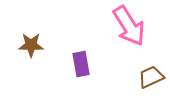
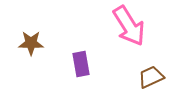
brown star: moved 2 px up
